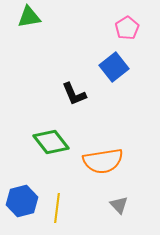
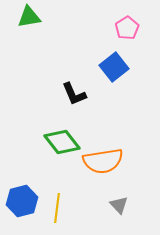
green diamond: moved 11 px right
